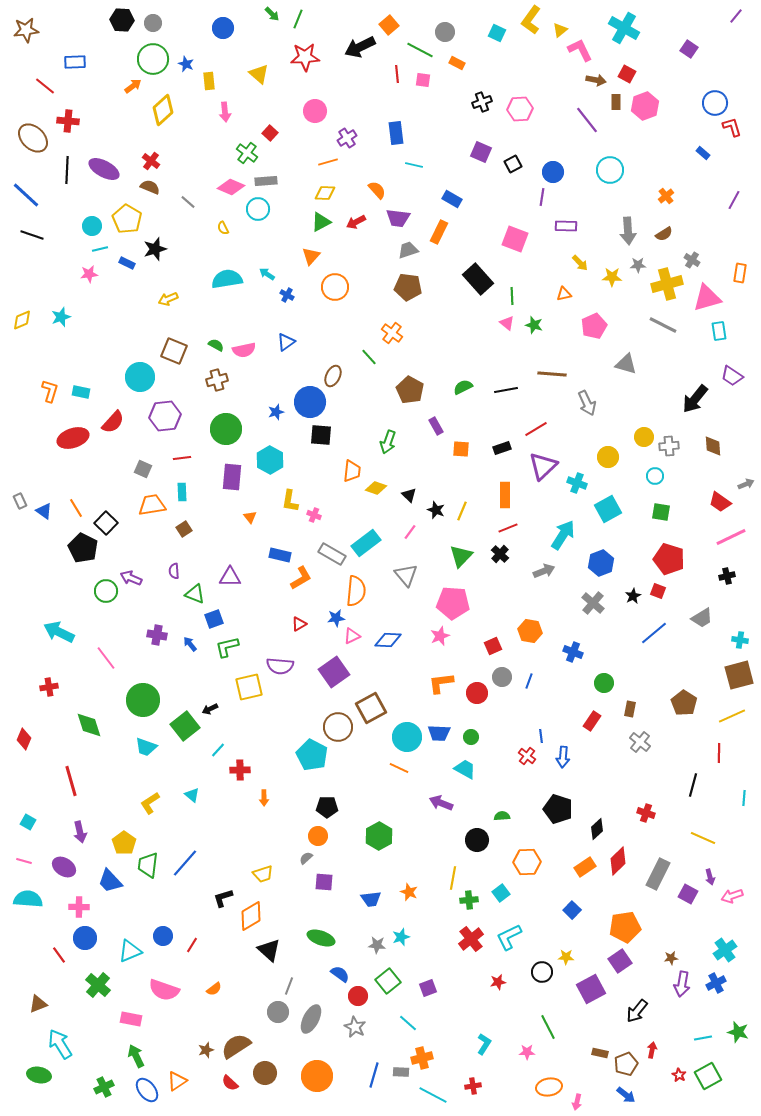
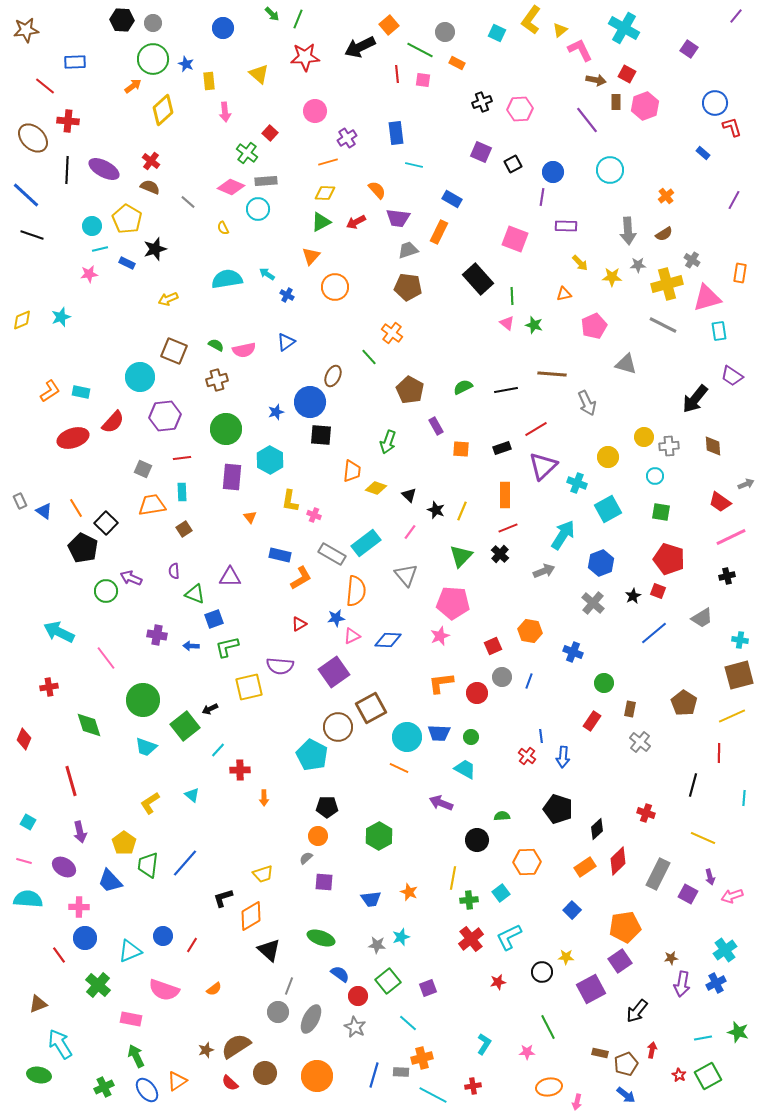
orange L-shape at (50, 391): rotated 40 degrees clockwise
blue arrow at (190, 644): moved 1 px right, 2 px down; rotated 49 degrees counterclockwise
